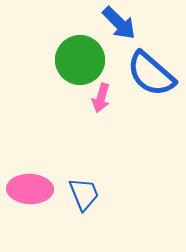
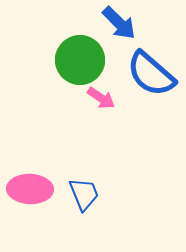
pink arrow: rotated 72 degrees counterclockwise
